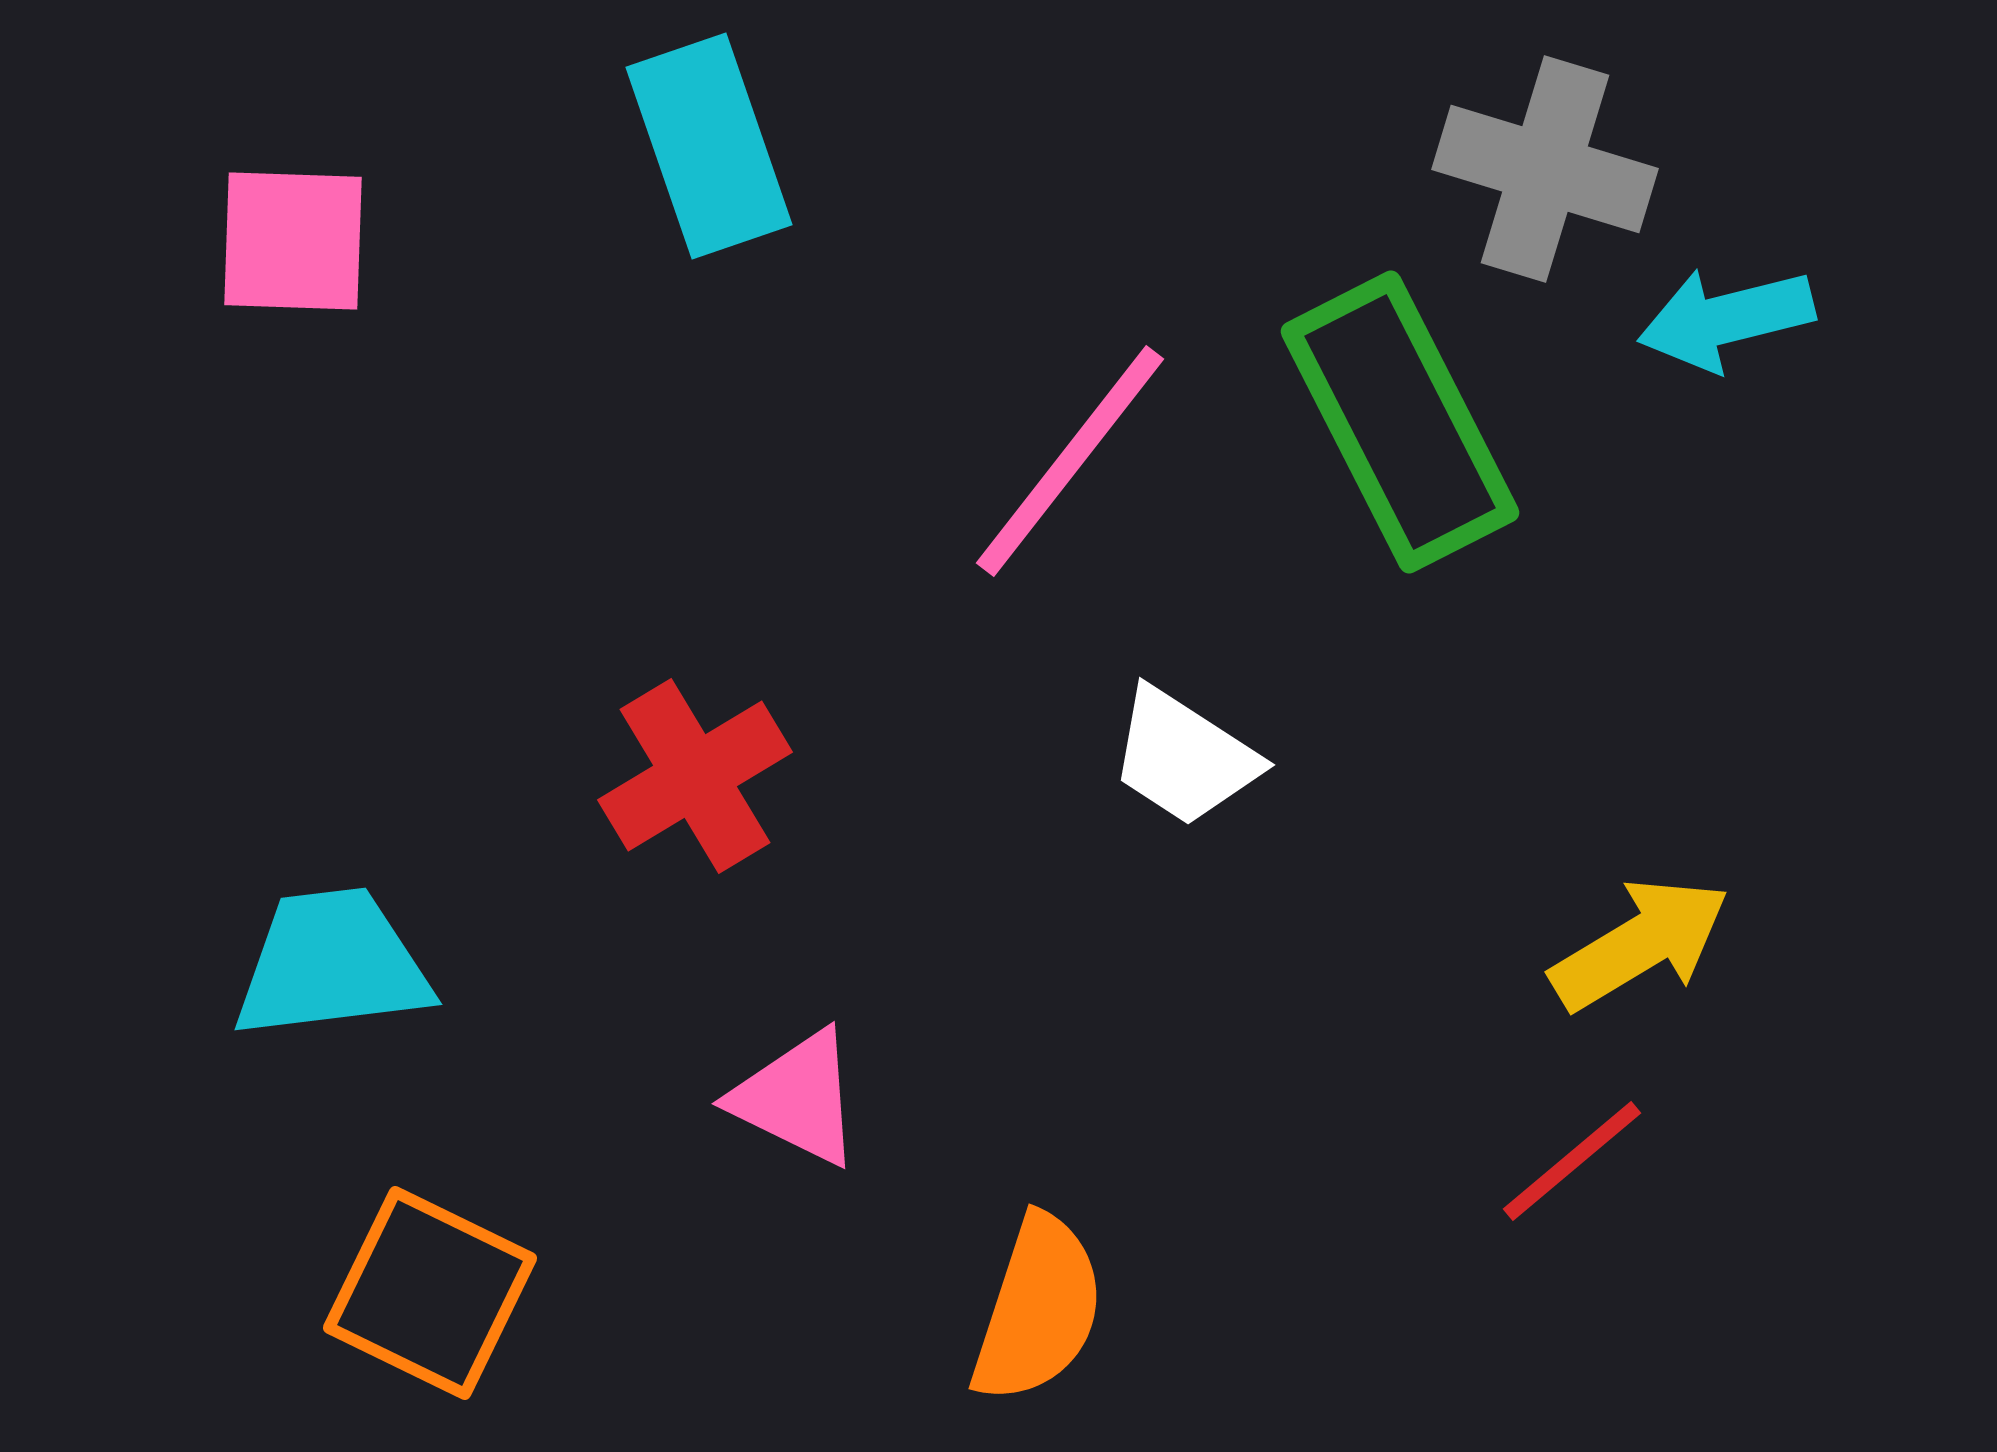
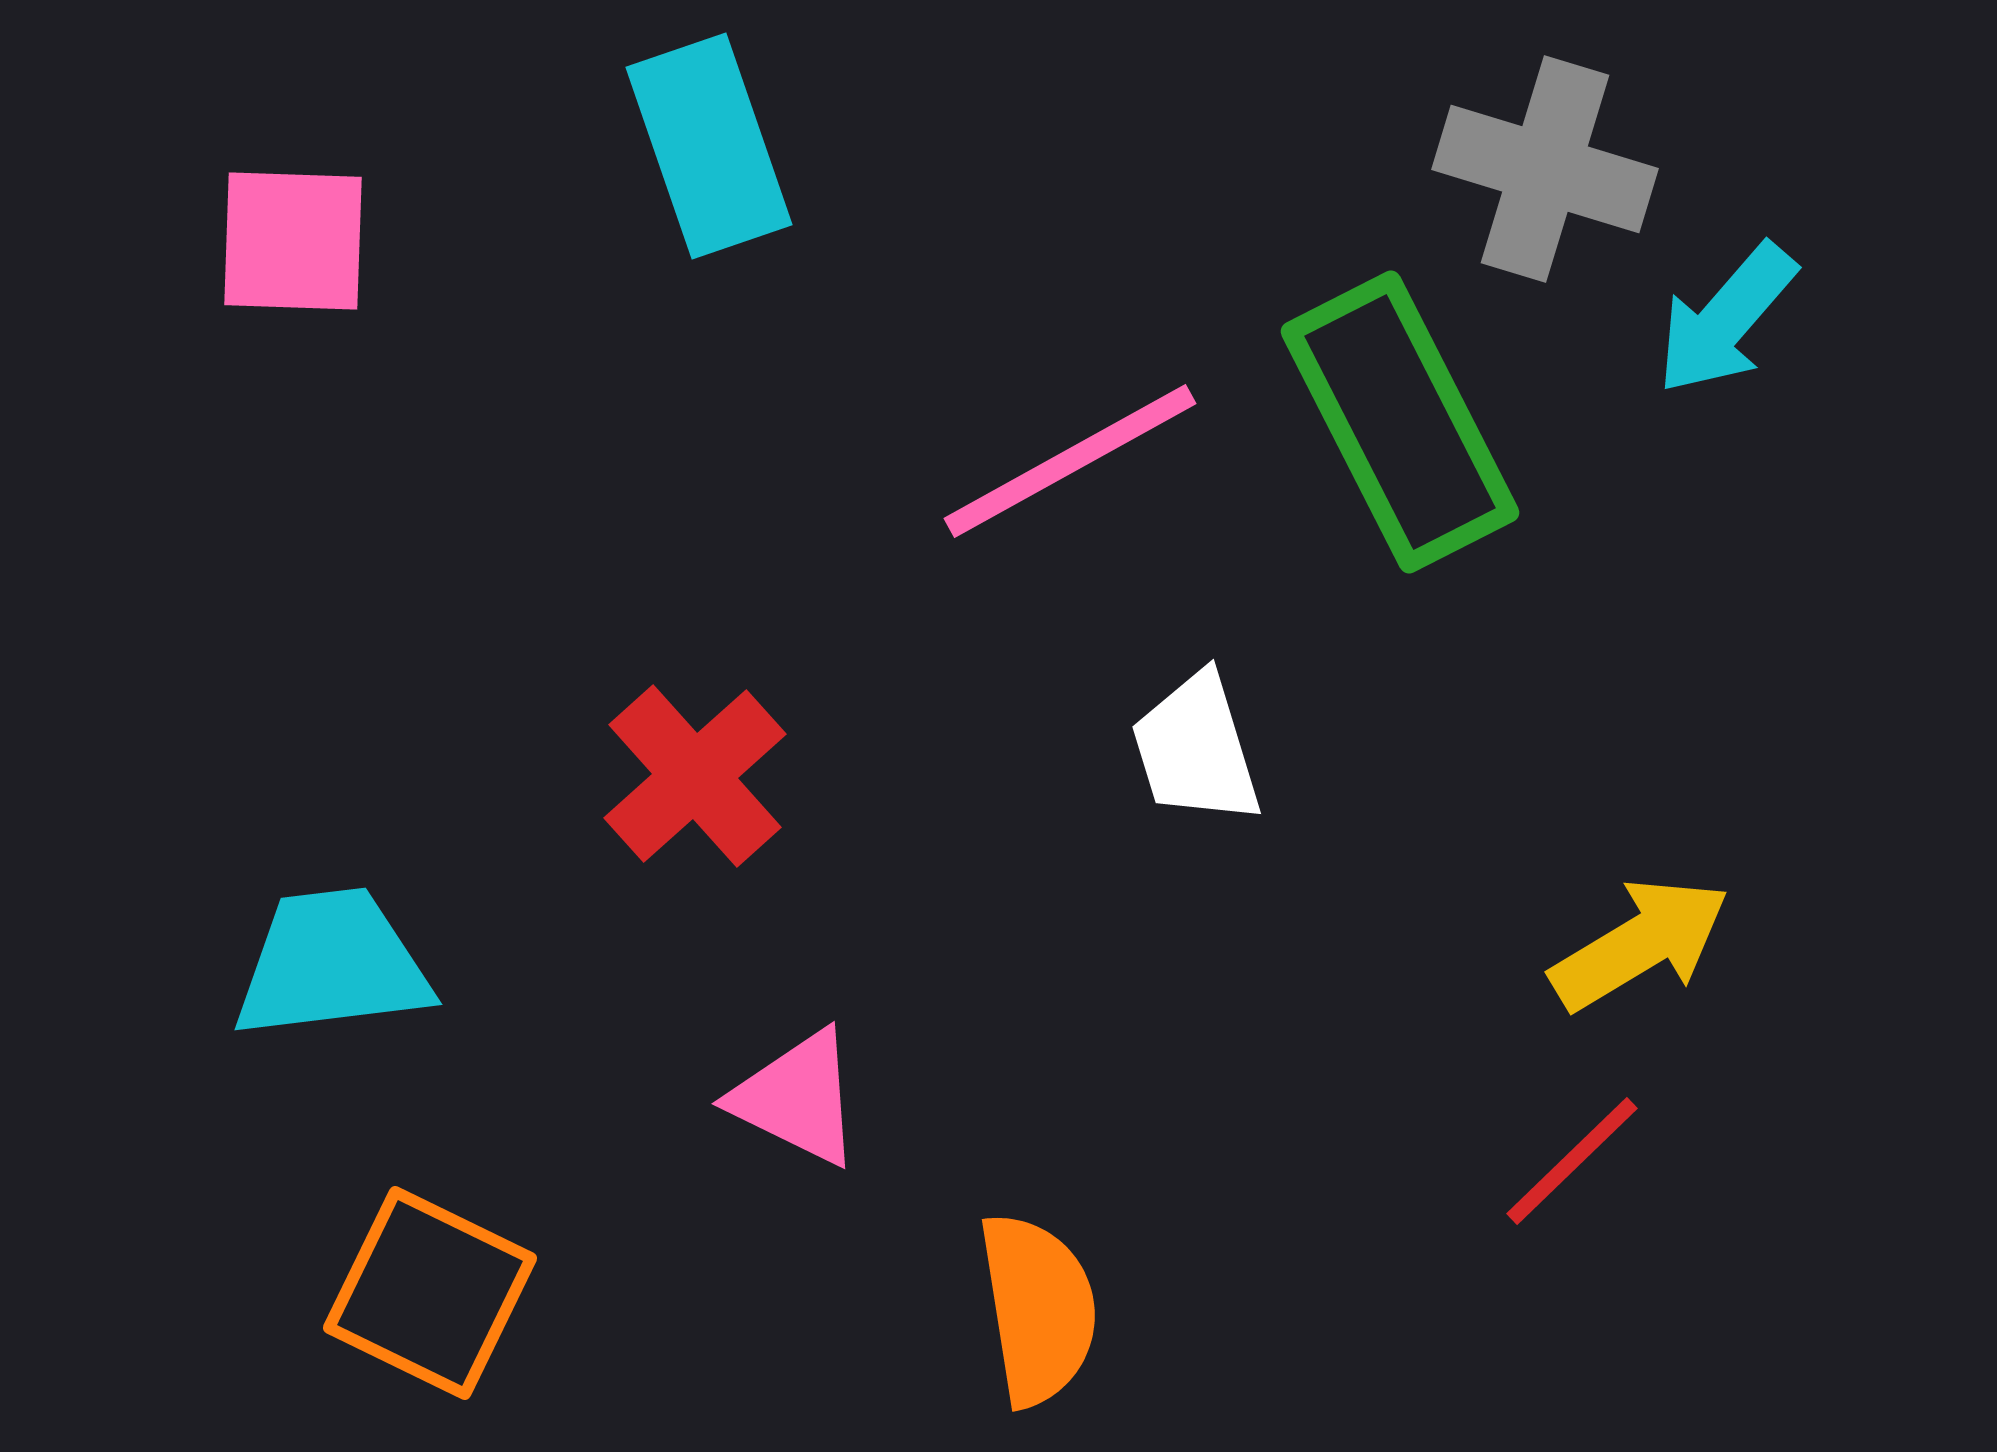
cyan arrow: rotated 35 degrees counterclockwise
pink line: rotated 23 degrees clockwise
white trapezoid: moved 12 px right, 8 px up; rotated 40 degrees clockwise
red cross: rotated 11 degrees counterclockwise
red line: rotated 4 degrees counterclockwise
orange semicircle: rotated 27 degrees counterclockwise
